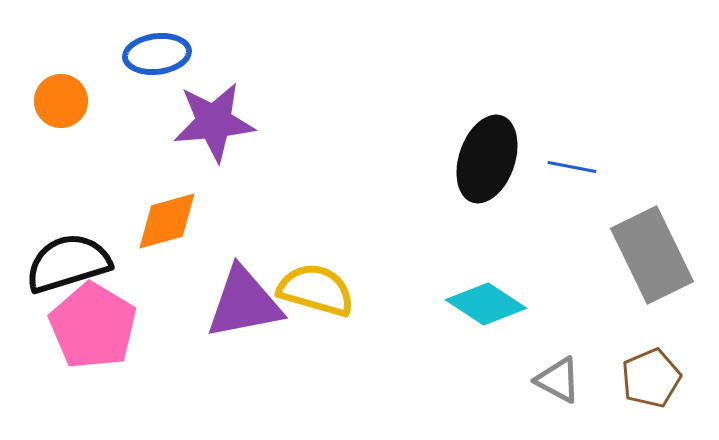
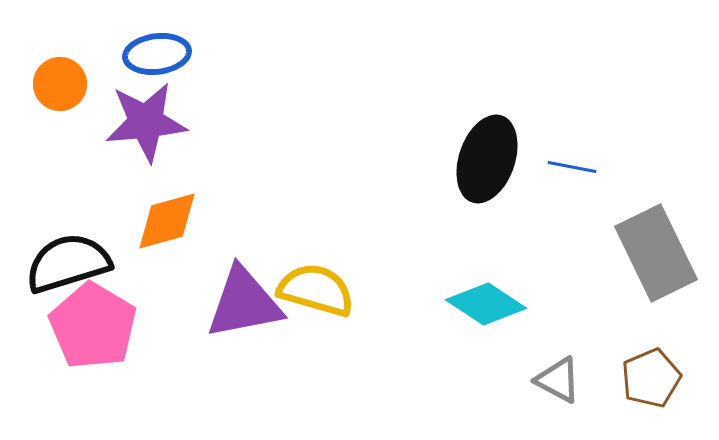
orange circle: moved 1 px left, 17 px up
purple star: moved 68 px left
gray rectangle: moved 4 px right, 2 px up
